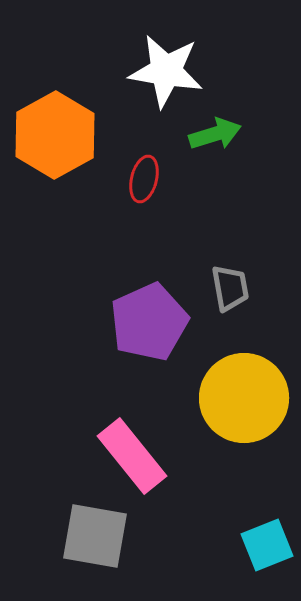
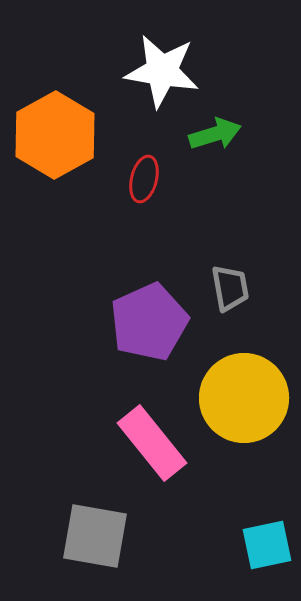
white star: moved 4 px left
pink rectangle: moved 20 px right, 13 px up
cyan square: rotated 10 degrees clockwise
